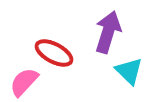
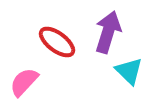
red ellipse: moved 3 px right, 11 px up; rotated 9 degrees clockwise
